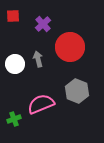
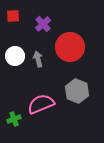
white circle: moved 8 px up
